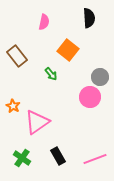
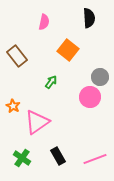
green arrow: moved 8 px down; rotated 104 degrees counterclockwise
